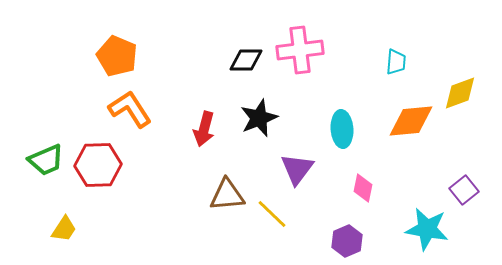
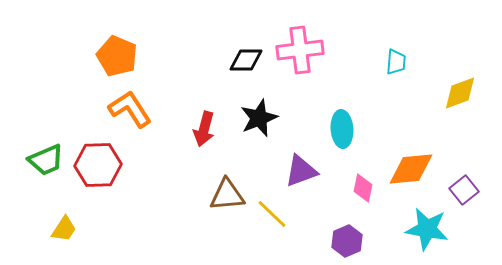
orange diamond: moved 48 px down
purple triangle: moved 4 px right, 2 px down; rotated 33 degrees clockwise
